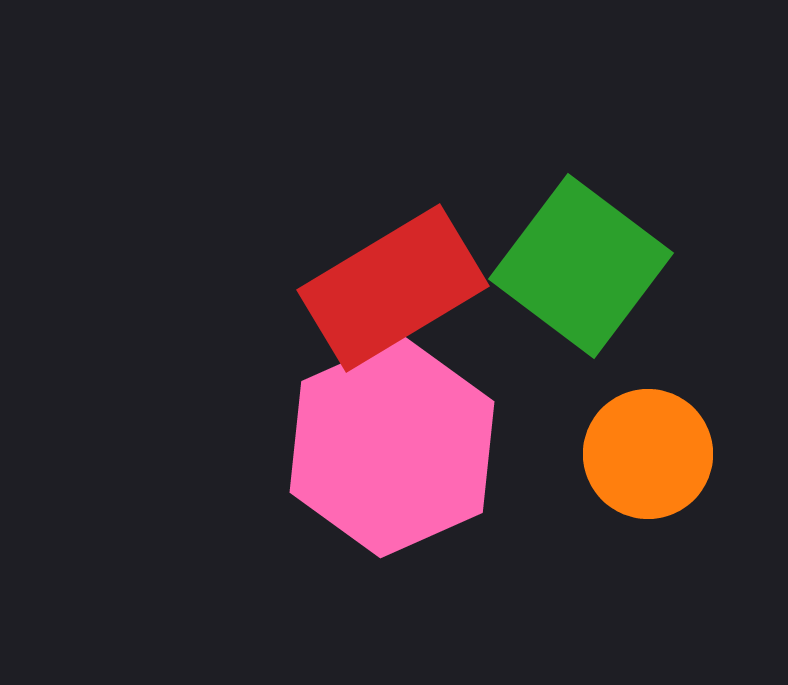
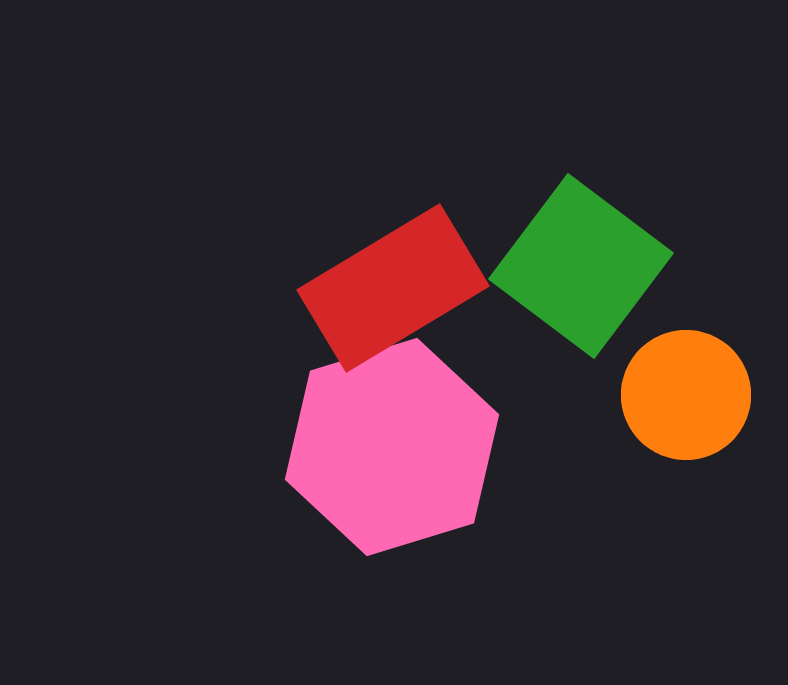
pink hexagon: rotated 7 degrees clockwise
orange circle: moved 38 px right, 59 px up
